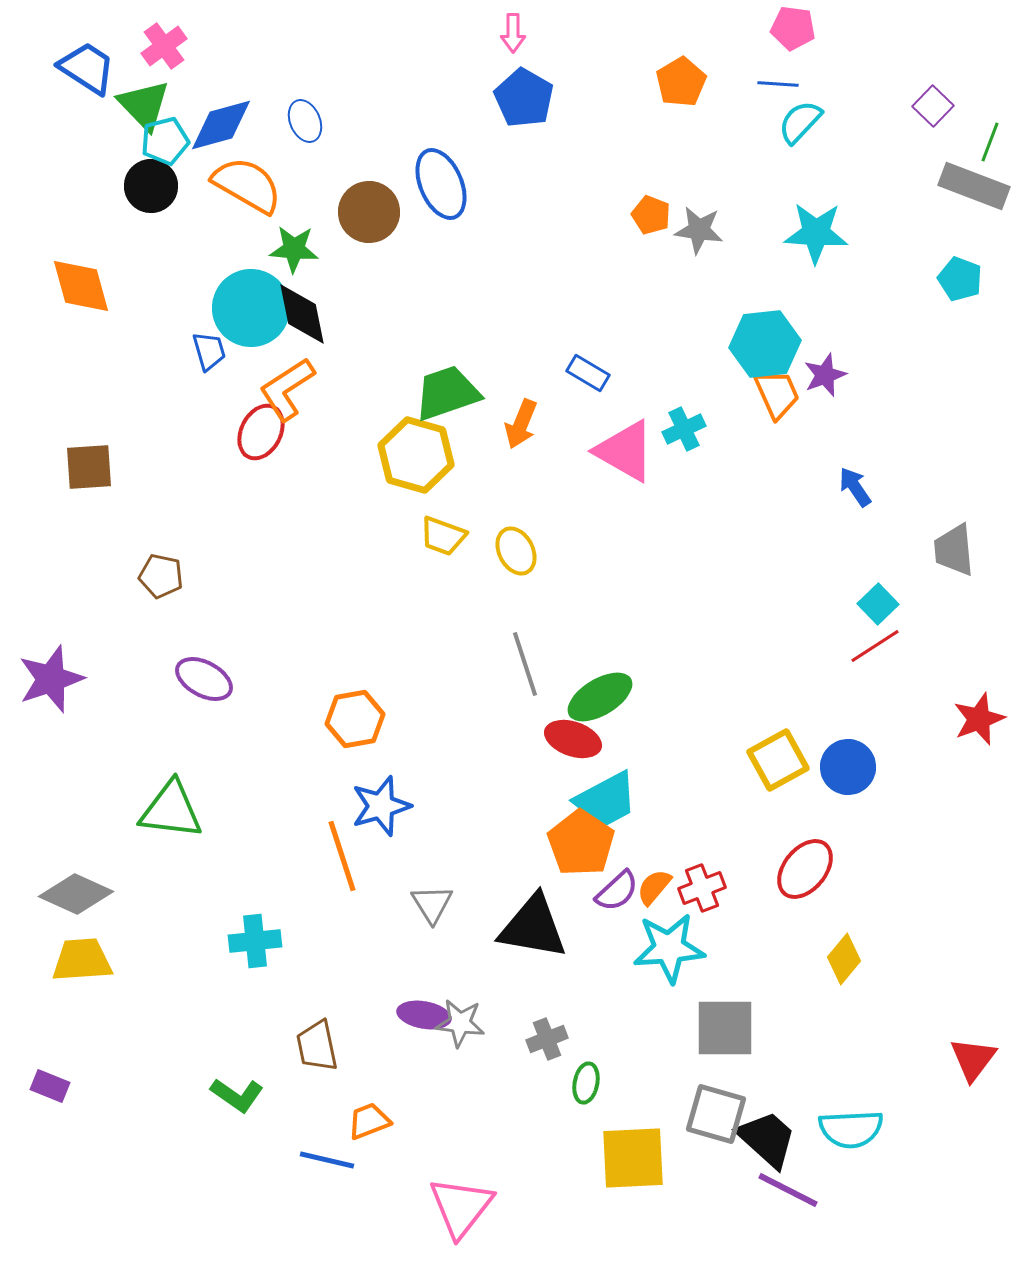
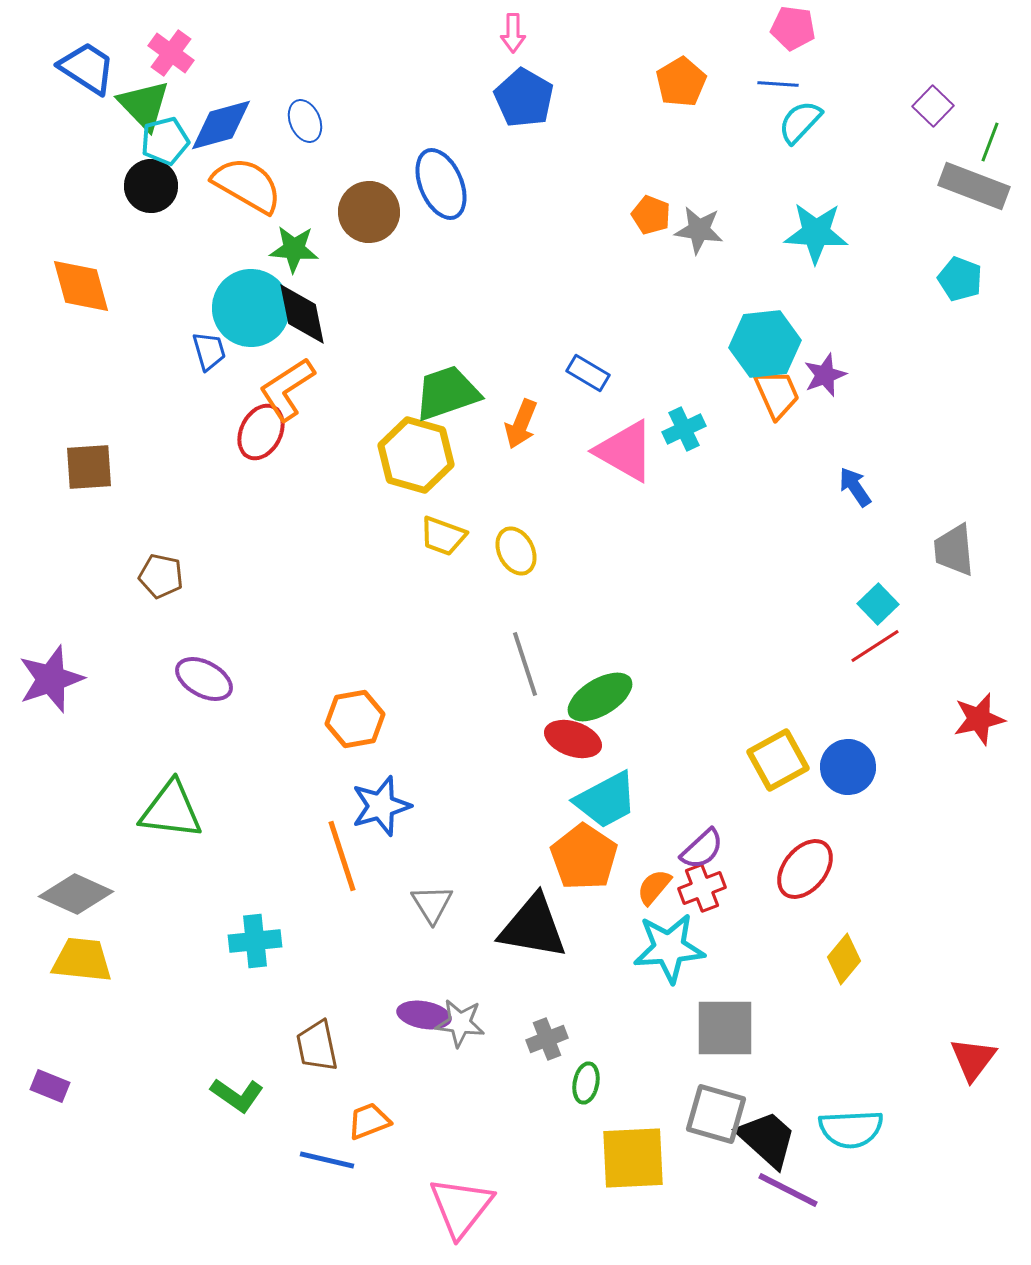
pink cross at (164, 46): moved 7 px right, 7 px down; rotated 18 degrees counterclockwise
red star at (979, 719): rotated 8 degrees clockwise
orange pentagon at (581, 843): moved 3 px right, 14 px down
purple semicircle at (617, 891): moved 85 px right, 42 px up
yellow trapezoid at (82, 960): rotated 10 degrees clockwise
